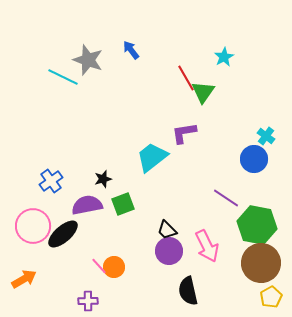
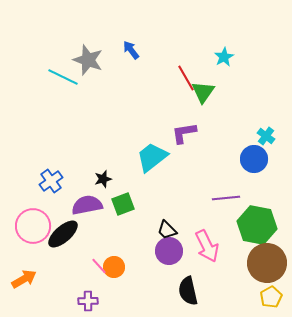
purple line: rotated 40 degrees counterclockwise
brown circle: moved 6 px right
